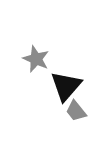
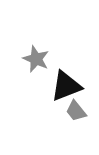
black triangle: rotated 28 degrees clockwise
